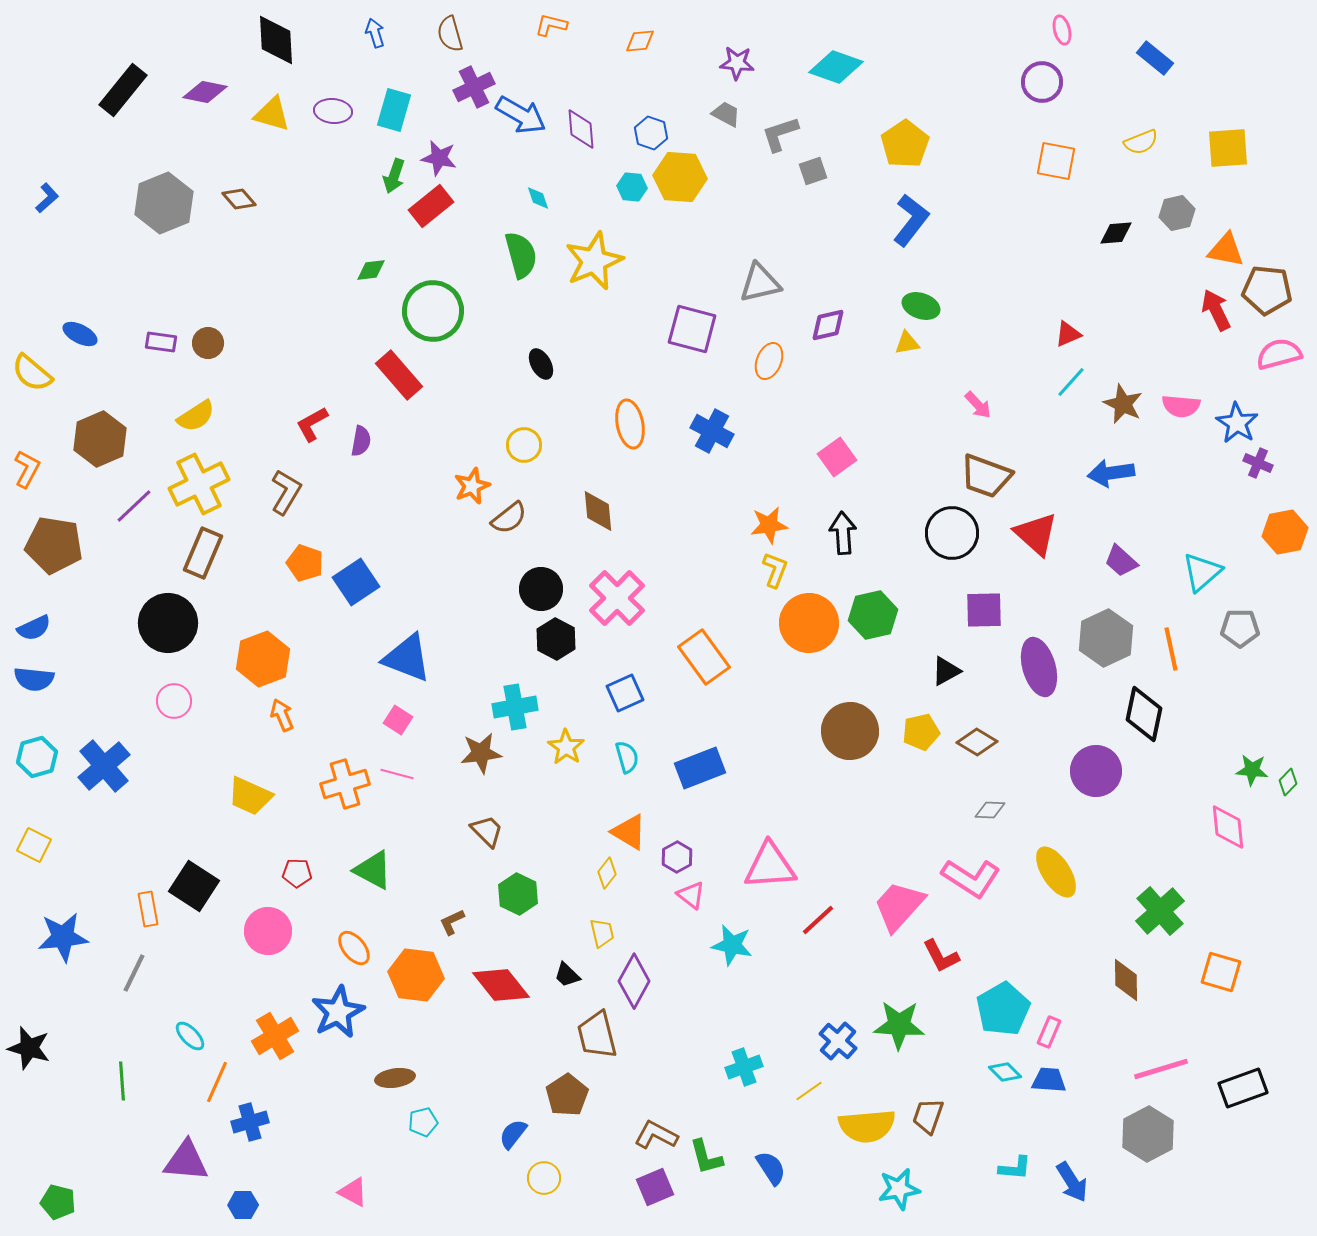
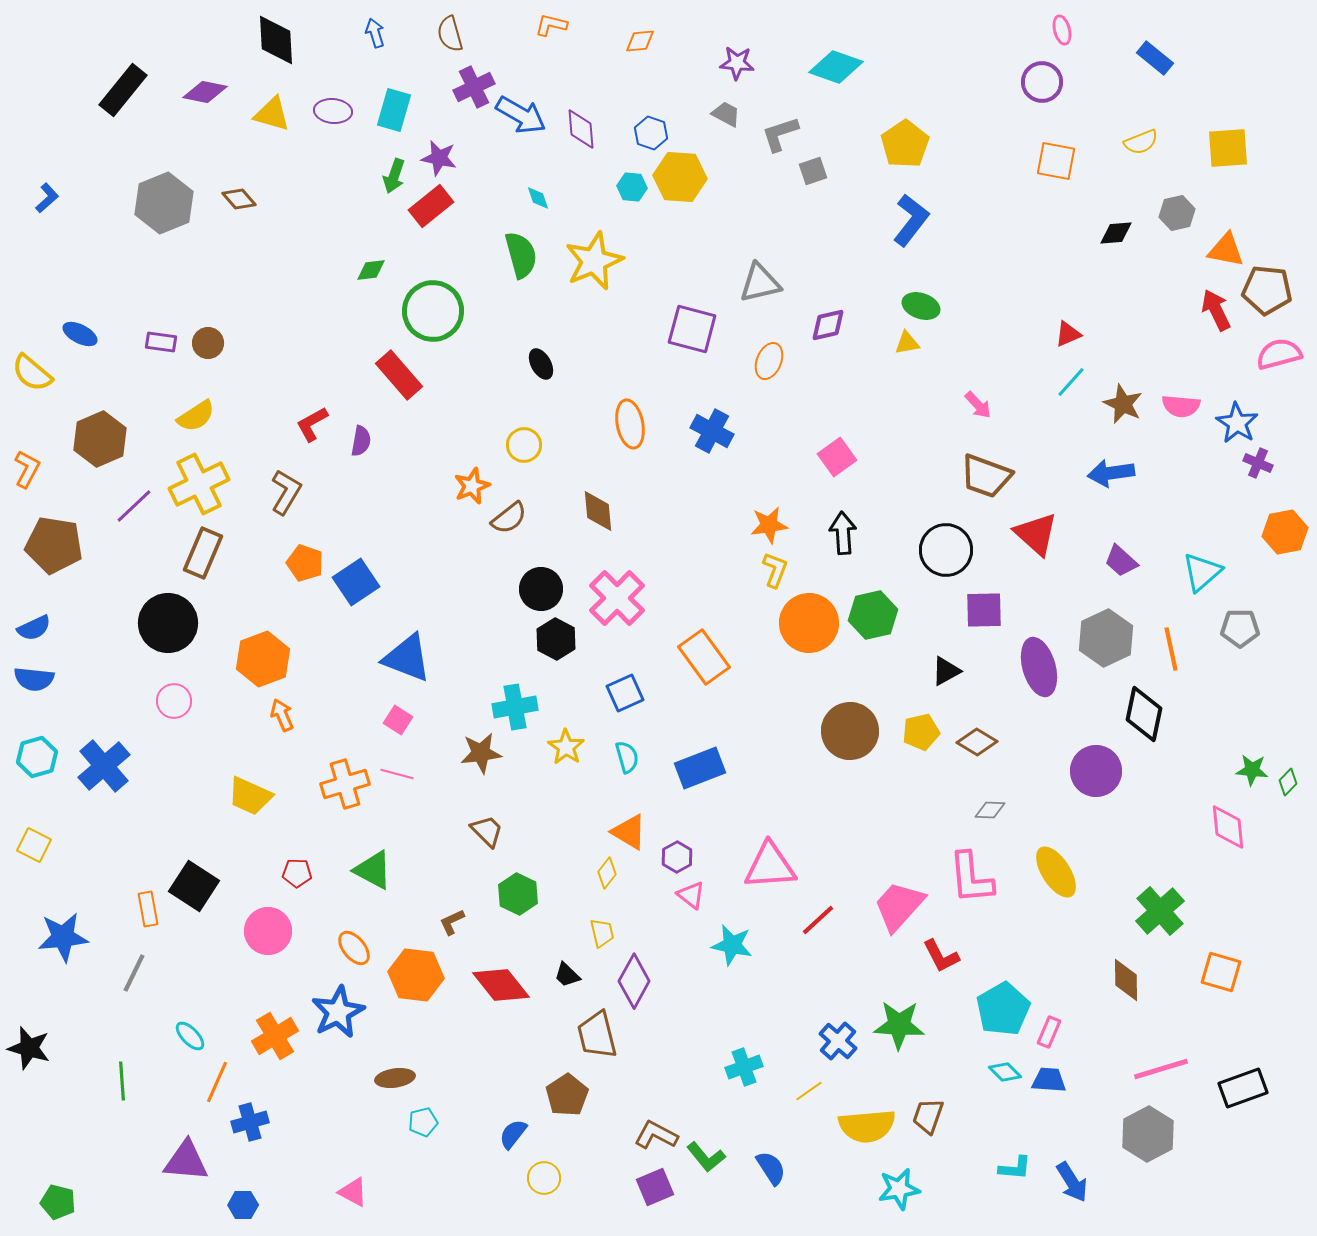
black circle at (952, 533): moved 6 px left, 17 px down
pink L-shape at (971, 878): rotated 52 degrees clockwise
green L-shape at (706, 1157): rotated 24 degrees counterclockwise
